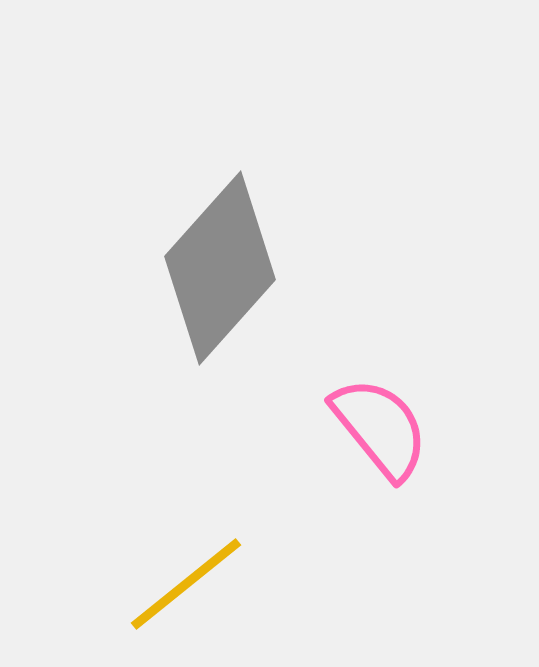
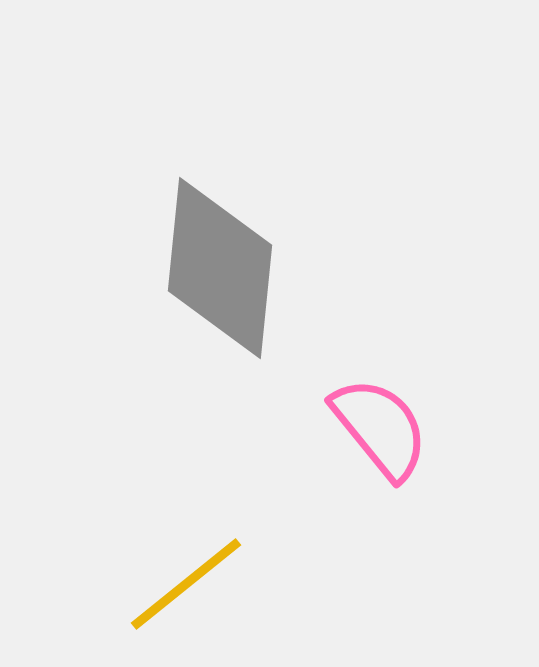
gray diamond: rotated 36 degrees counterclockwise
